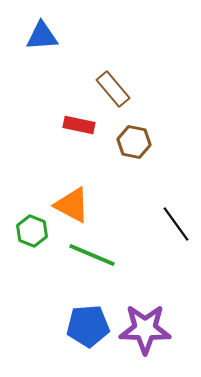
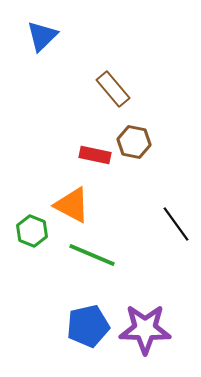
blue triangle: rotated 40 degrees counterclockwise
red rectangle: moved 16 px right, 30 px down
blue pentagon: rotated 9 degrees counterclockwise
